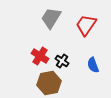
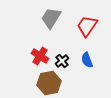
red trapezoid: moved 1 px right, 1 px down
black cross: rotated 16 degrees clockwise
blue semicircle: moved 6 px left, 5 px up
